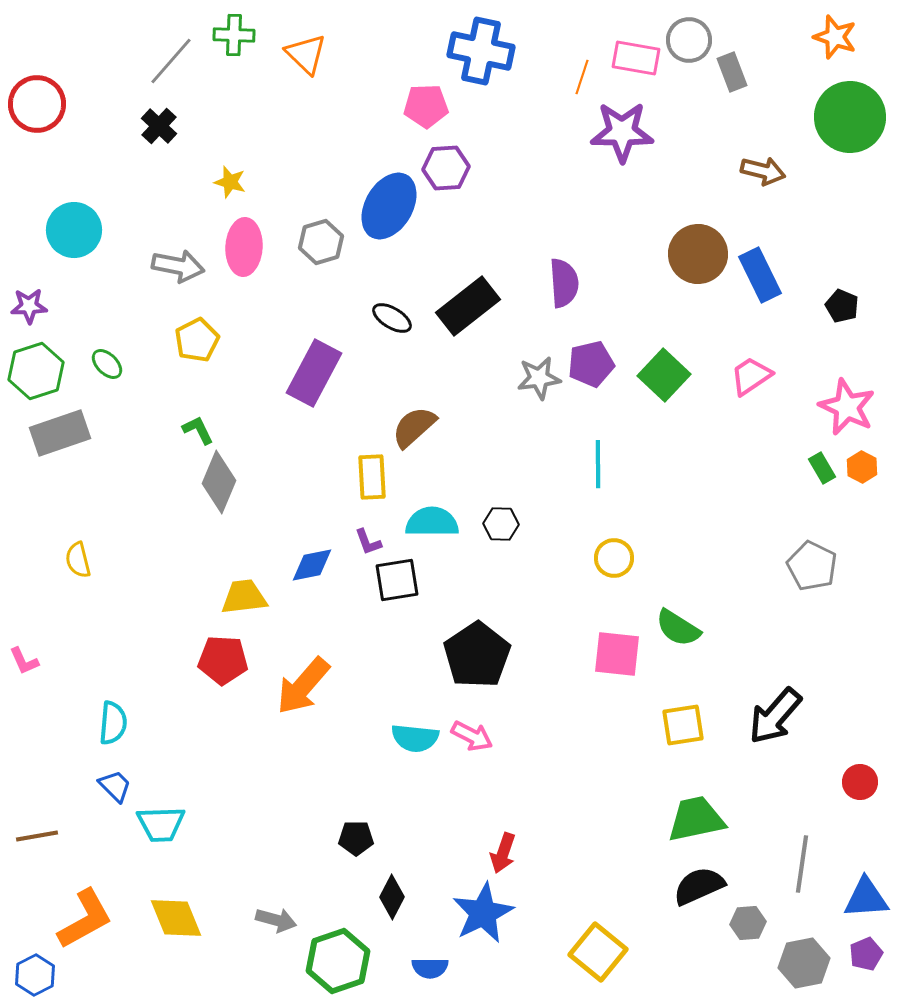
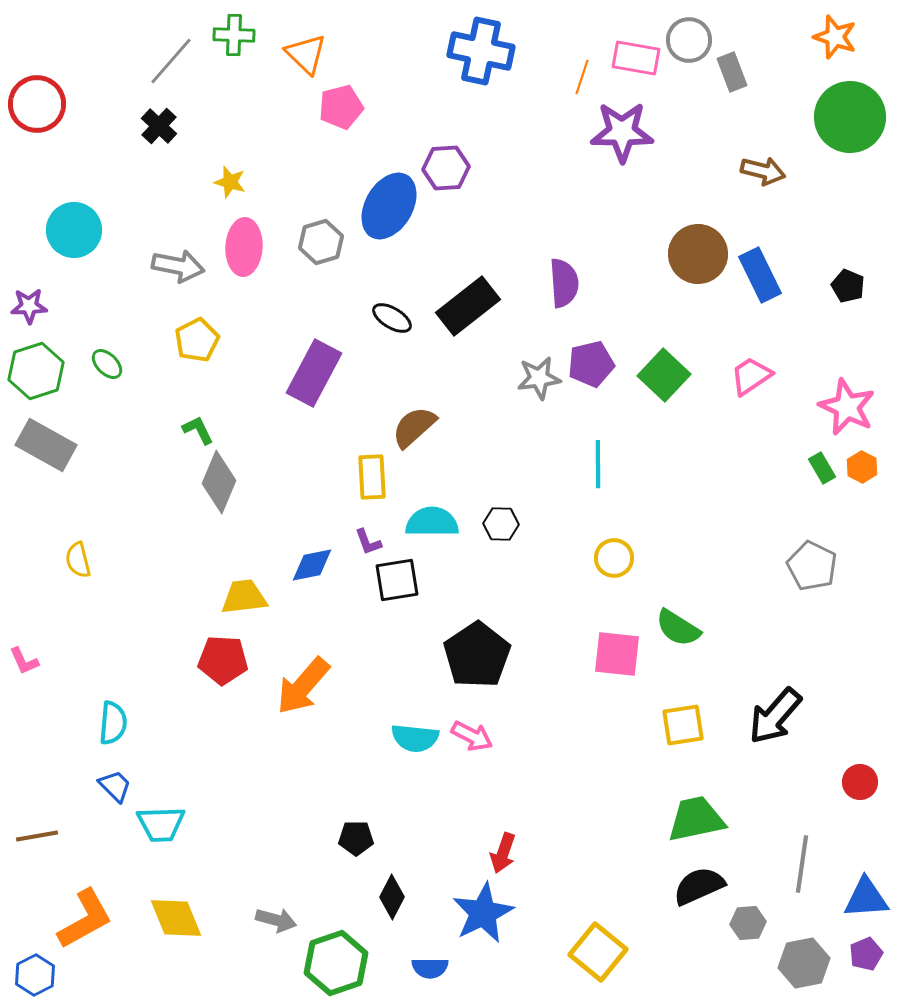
pink pentagon at (426, 106): moved 85 px left, 1 px down; rotated 12 degrees counterclockwise
black pentagon at (842, 306): moved 6 px right, 20 px up
gray rectangle at (60, 433): moved 14 px left, 12 px down; rotated 48 degrees clockwise
green hexagon at (338, 961): moved 2 px left, 2 px down
